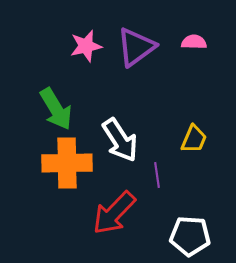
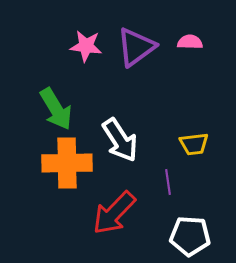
pink semicircle: moved 4 px left
pink star: rotated 20 degrees clockwise
yellow trapezoid: moved 5 px down; rotated 60 degrees clockwise
purple line: moved 11 px right, 7 px down
